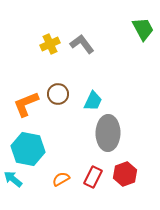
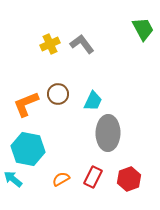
red hexagon: moved 4 px right, 5 px down
